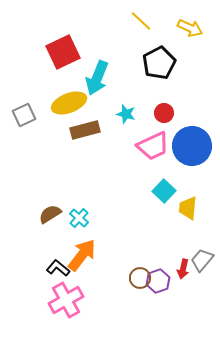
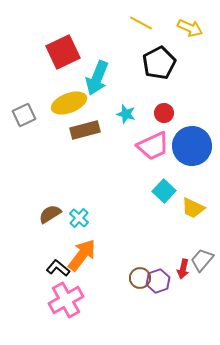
yellow line: moved 2 px down; rotated 15 degrees counterclockwise
yellow trapezoid: moved 5 px right; rotated 70 degrees counterclockwise
